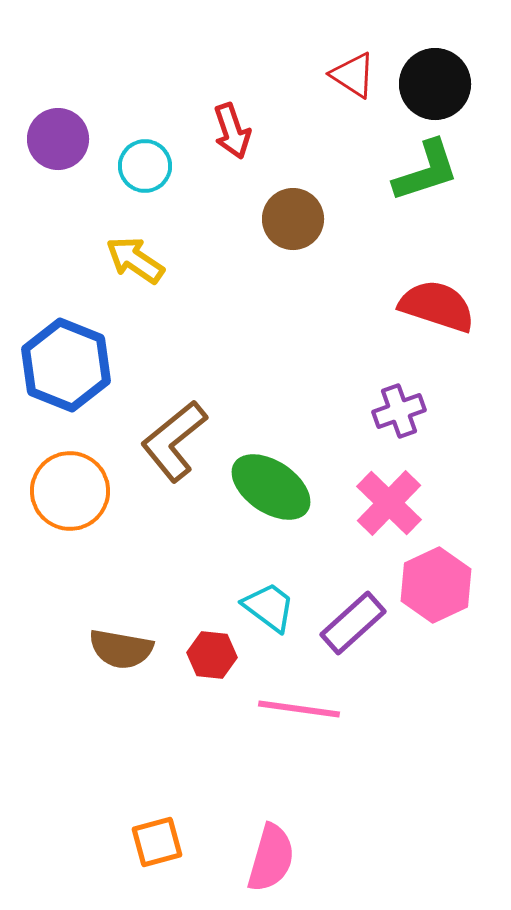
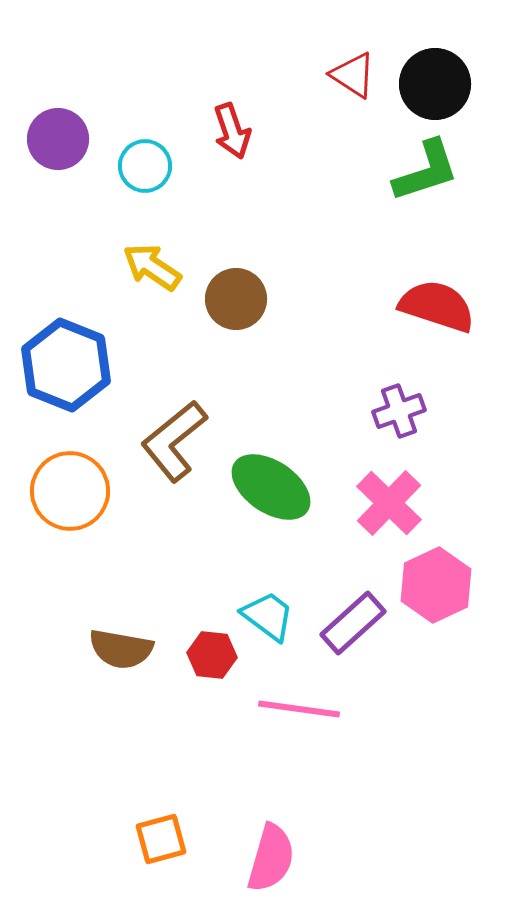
brown circle: moved 57 px left, 80 px down
yellow arrow: moved 17 px right, 7 px down
cyan trapezoid: moved 1 px left, 9 px down
orange square: moved 4 px right, 3 px up
